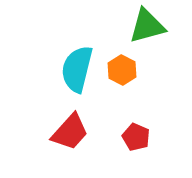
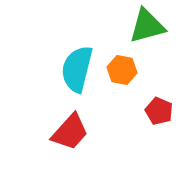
orange hexagon: rotated 16 degrees counterclockwise
red pentagon: moved 23 px right, 26 px up
